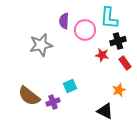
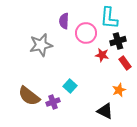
pink circle: moved 1 px right, 3 px down
cyan square: rotated 24 degrees counterclockwise
